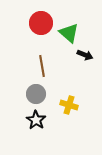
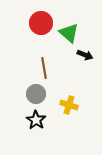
brown line: moved 2 px right, 2 px down
